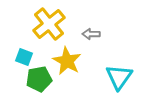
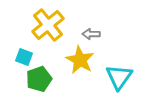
yellow cross: moved 1 px left, 1 px down
yellow star: moved 13 px right, 1 px up
green pentagon: rotated 10 degrees counterclockwise
